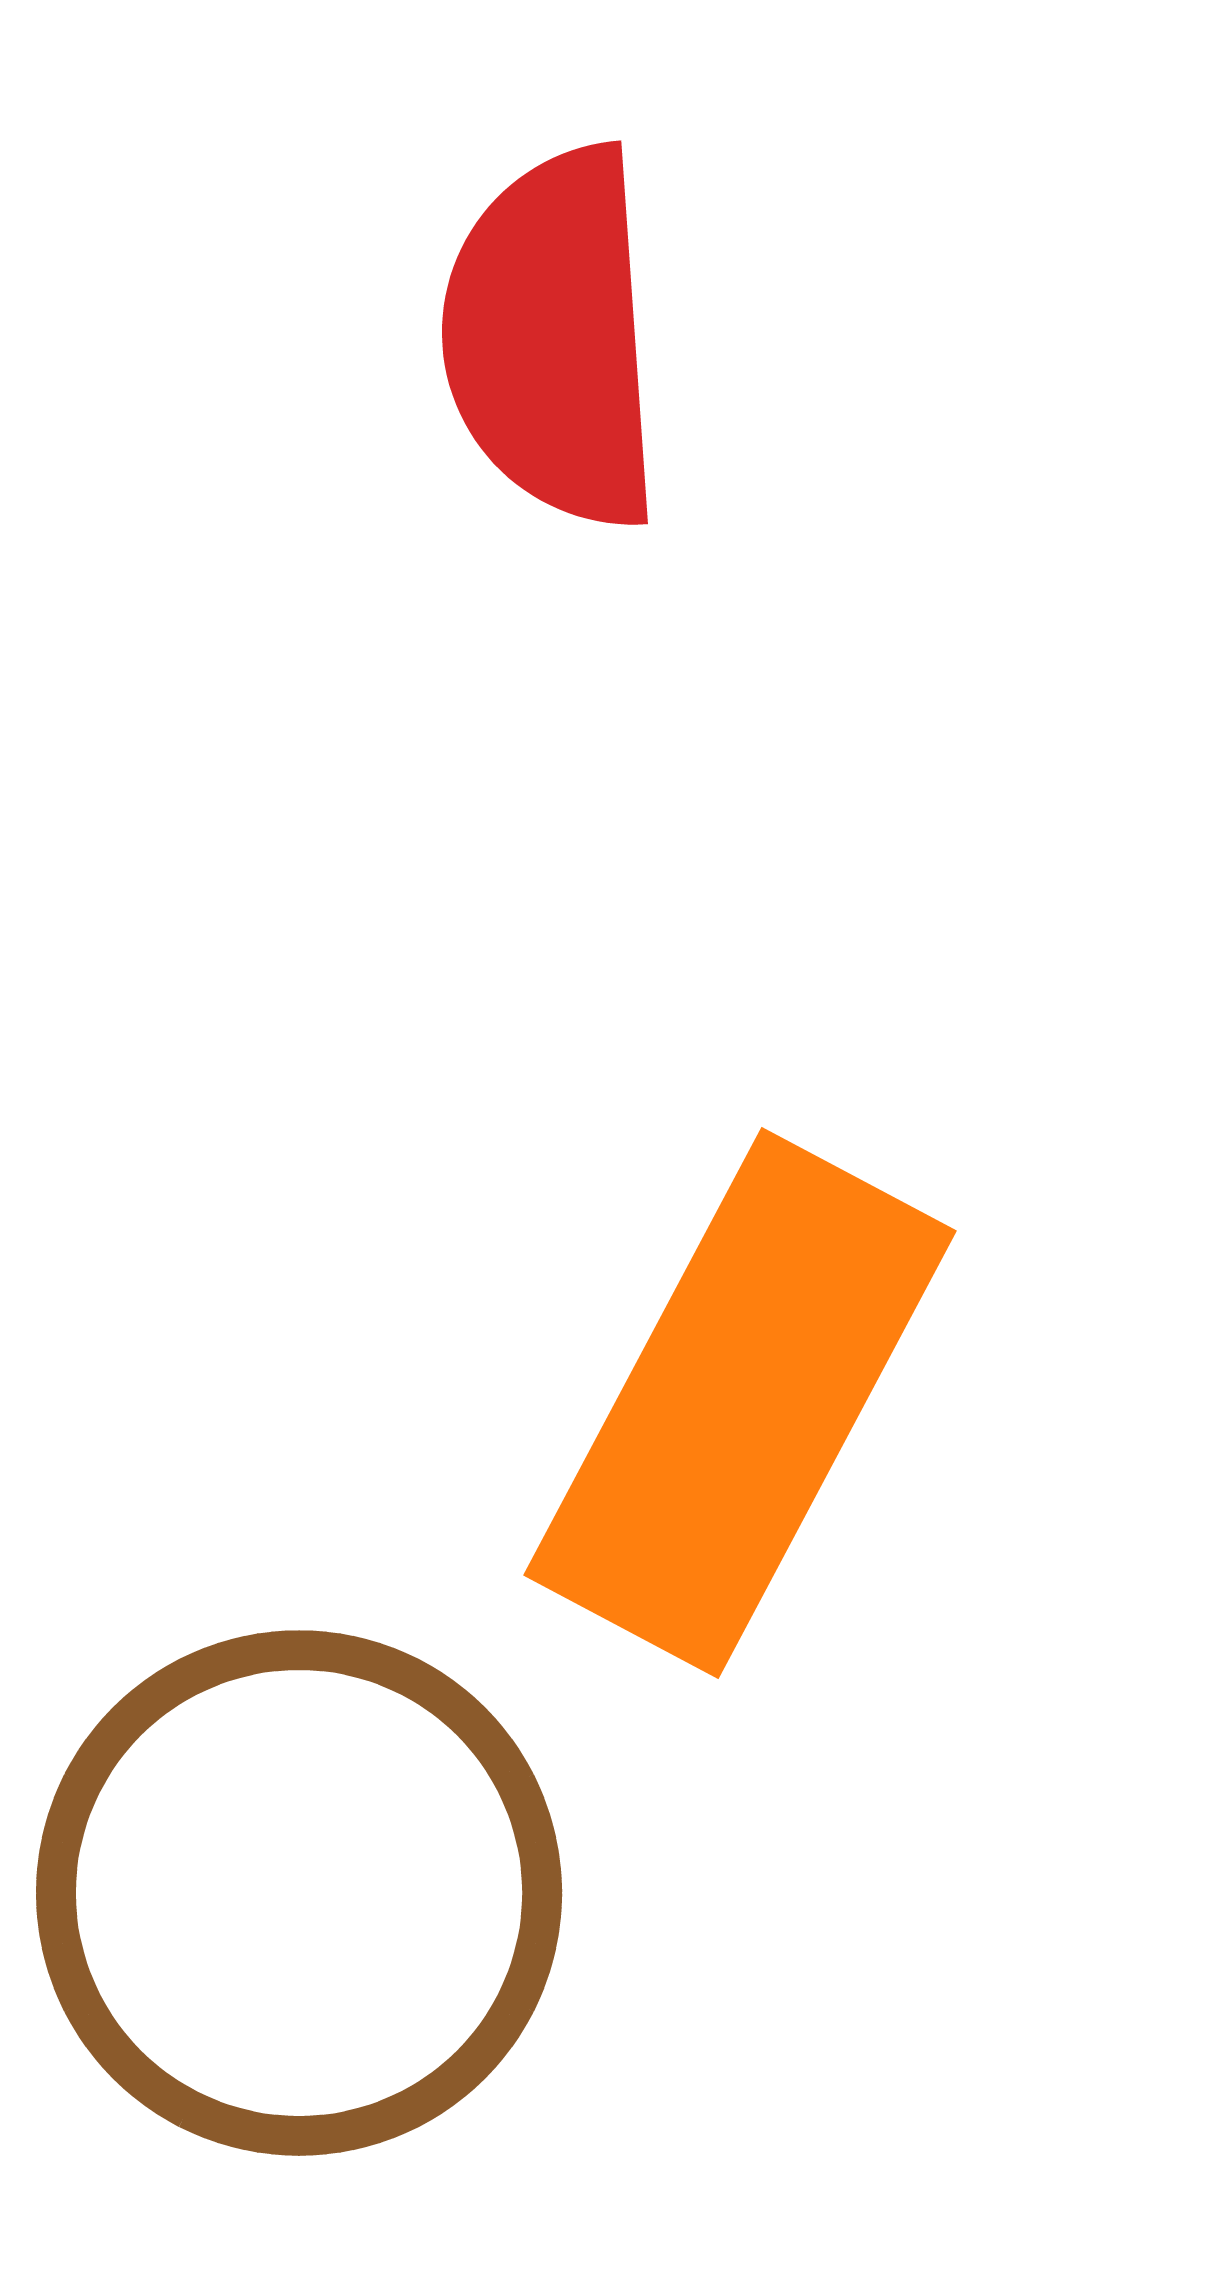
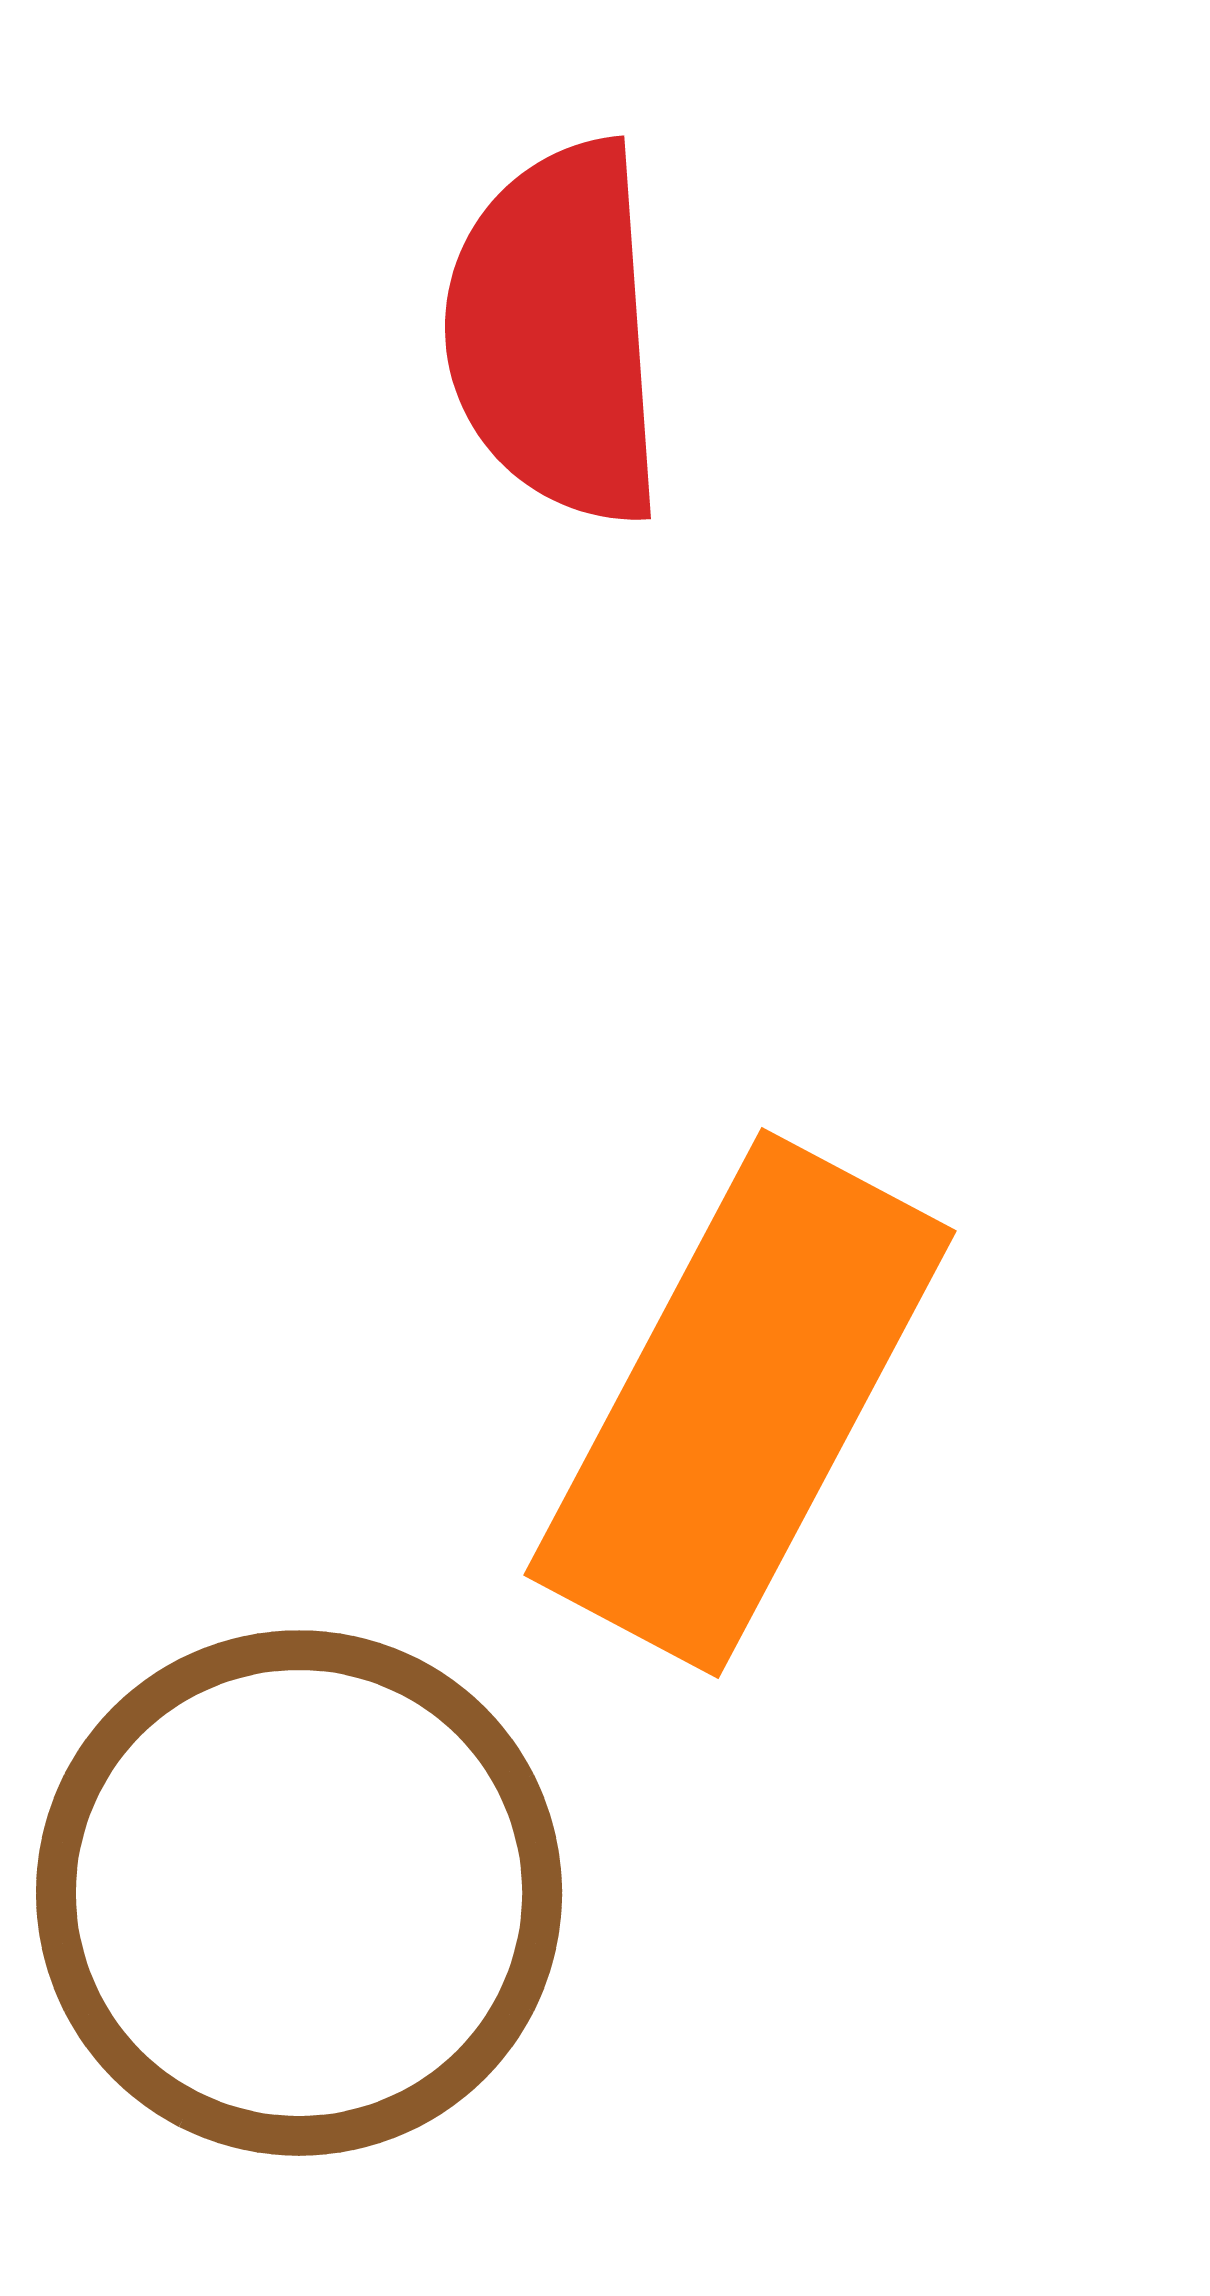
red semicircle: moved 3 px right, 5 px up
